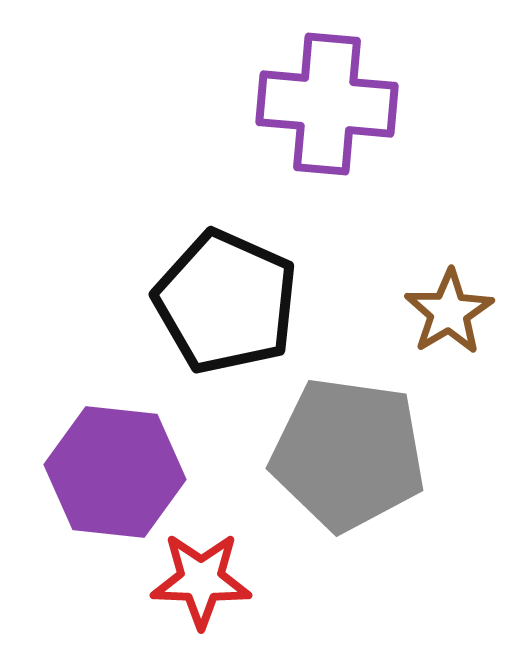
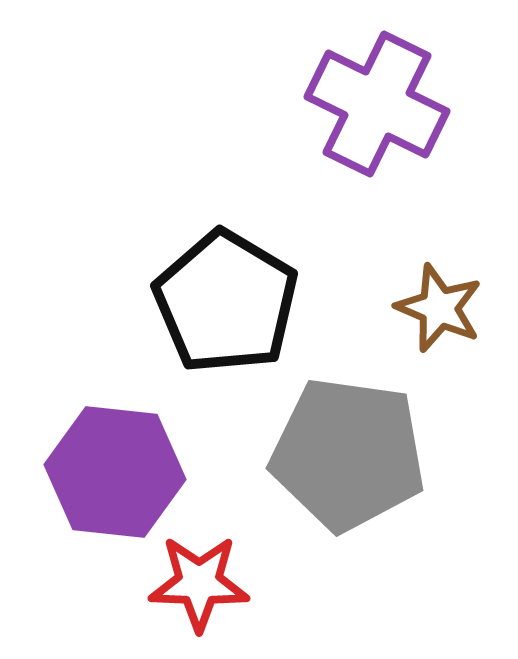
purple cross: moved 50 px right; rotated 21 degrees clockwise
black pentagon: rotated 7 degrees clockwise
brown star: moved 10 px left, 4 px up; rotated 18 degrees counterclockwise
red star: moved 2 px left, 3 px down
